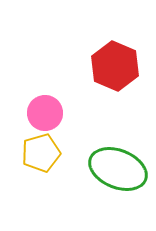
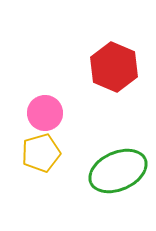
red hexagon: moved 1 px left, 1 px down
green ellipse: moved 2 px down; rotated 46 degrees counterclockwise
